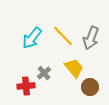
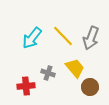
yellow trapezoid: moved 1 px right
gray cross: moved 4 px right; rotated 32 degrees counterclockwise
